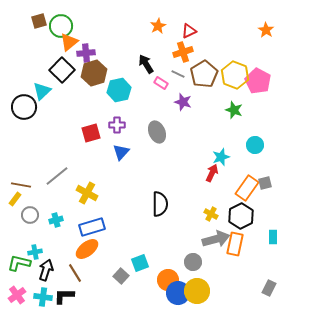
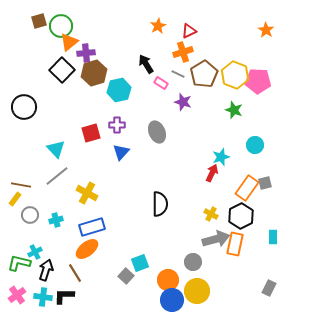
pink pentagon at (258, 81): rotated 25 degrees counterclockwise
cyan triangle at (42, 91): moved 14 px right, 58 px down; rotated 30 degrees counterclockwise
cyan cross at (35, 252): rotated 16 degrees counterclockwise
gray square at (121, 276): moved 5 px right
blue circle at (178, 293): moved 6 px left, 7 px down
